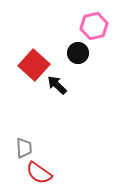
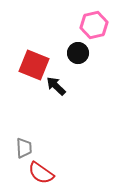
pink hexagon: moved 1 px up
red square: rotated 20 degrees counterclockwise
black arrow: moved 1 px left, 1 px down
red semicircle: moved 2 px right
